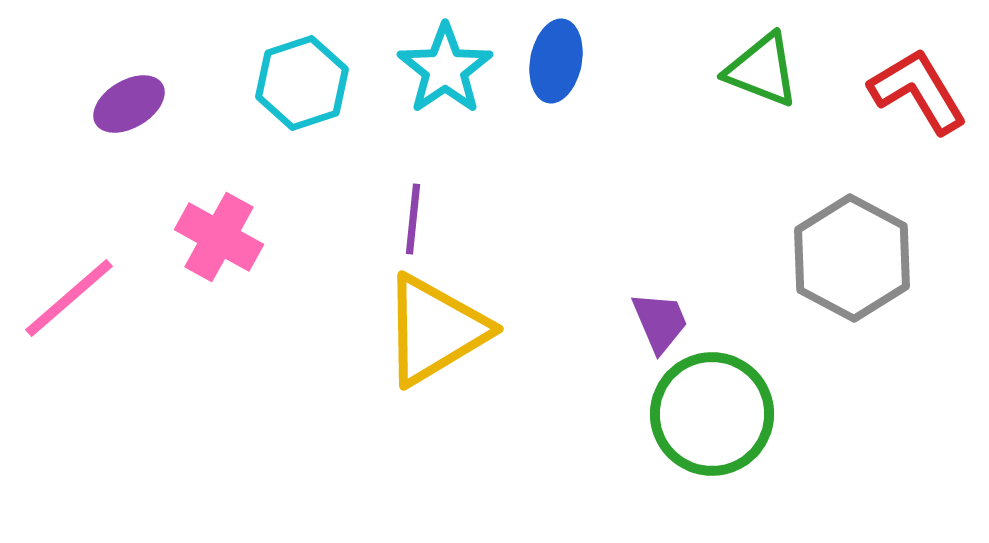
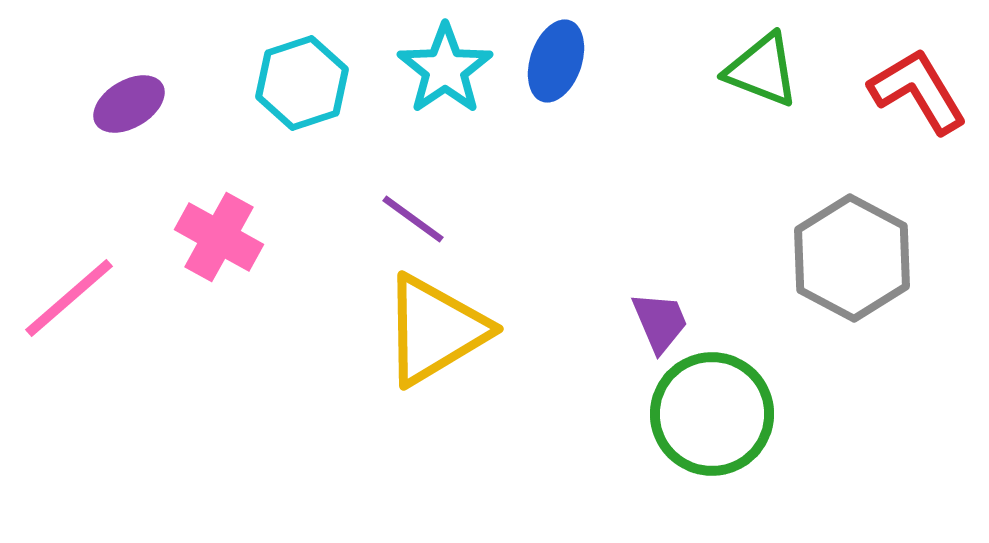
blue ellipse: rotated 8 degrees clockwise
purple line: rotated 60 degrees counterclockwise
